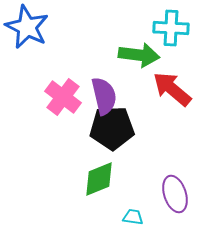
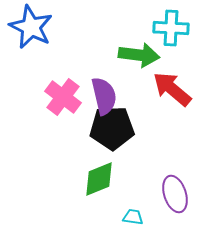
blue star: moved 4 px right
